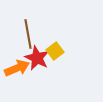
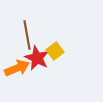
brown line: moved 1 px left, 1 px down
